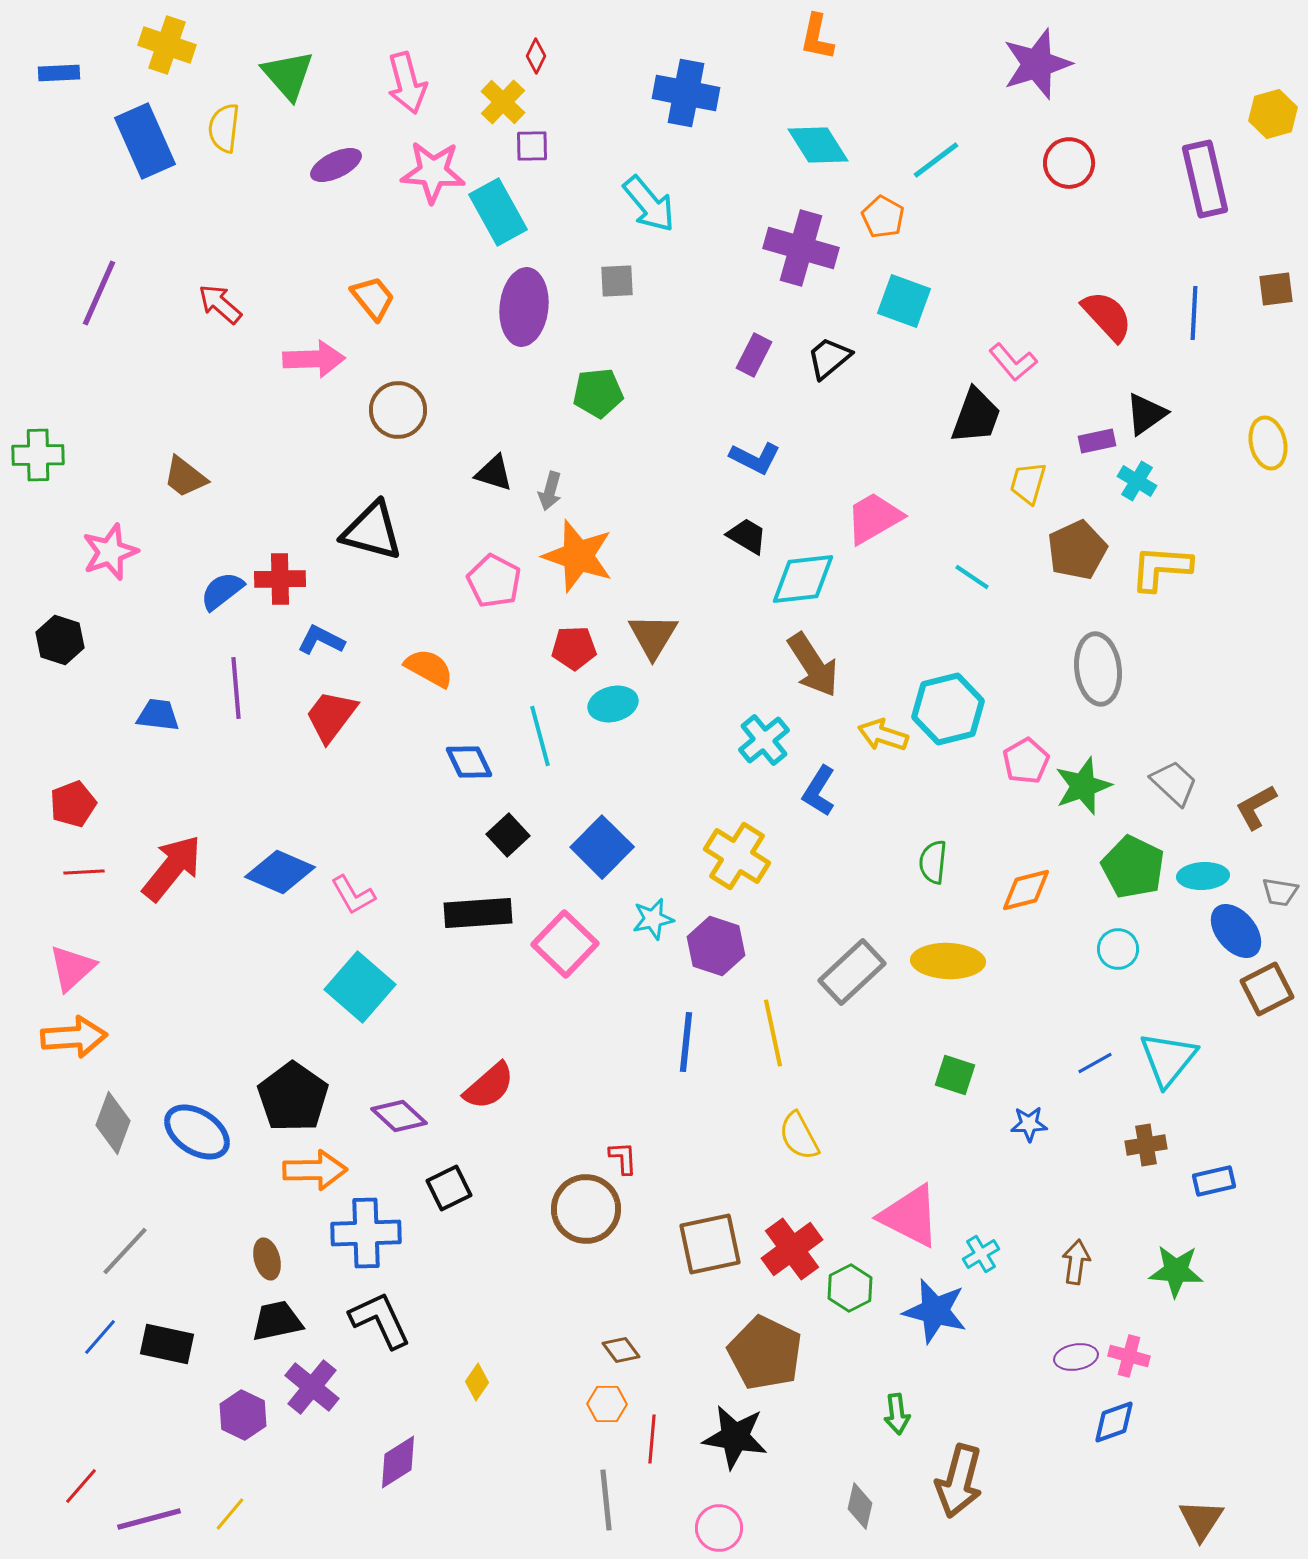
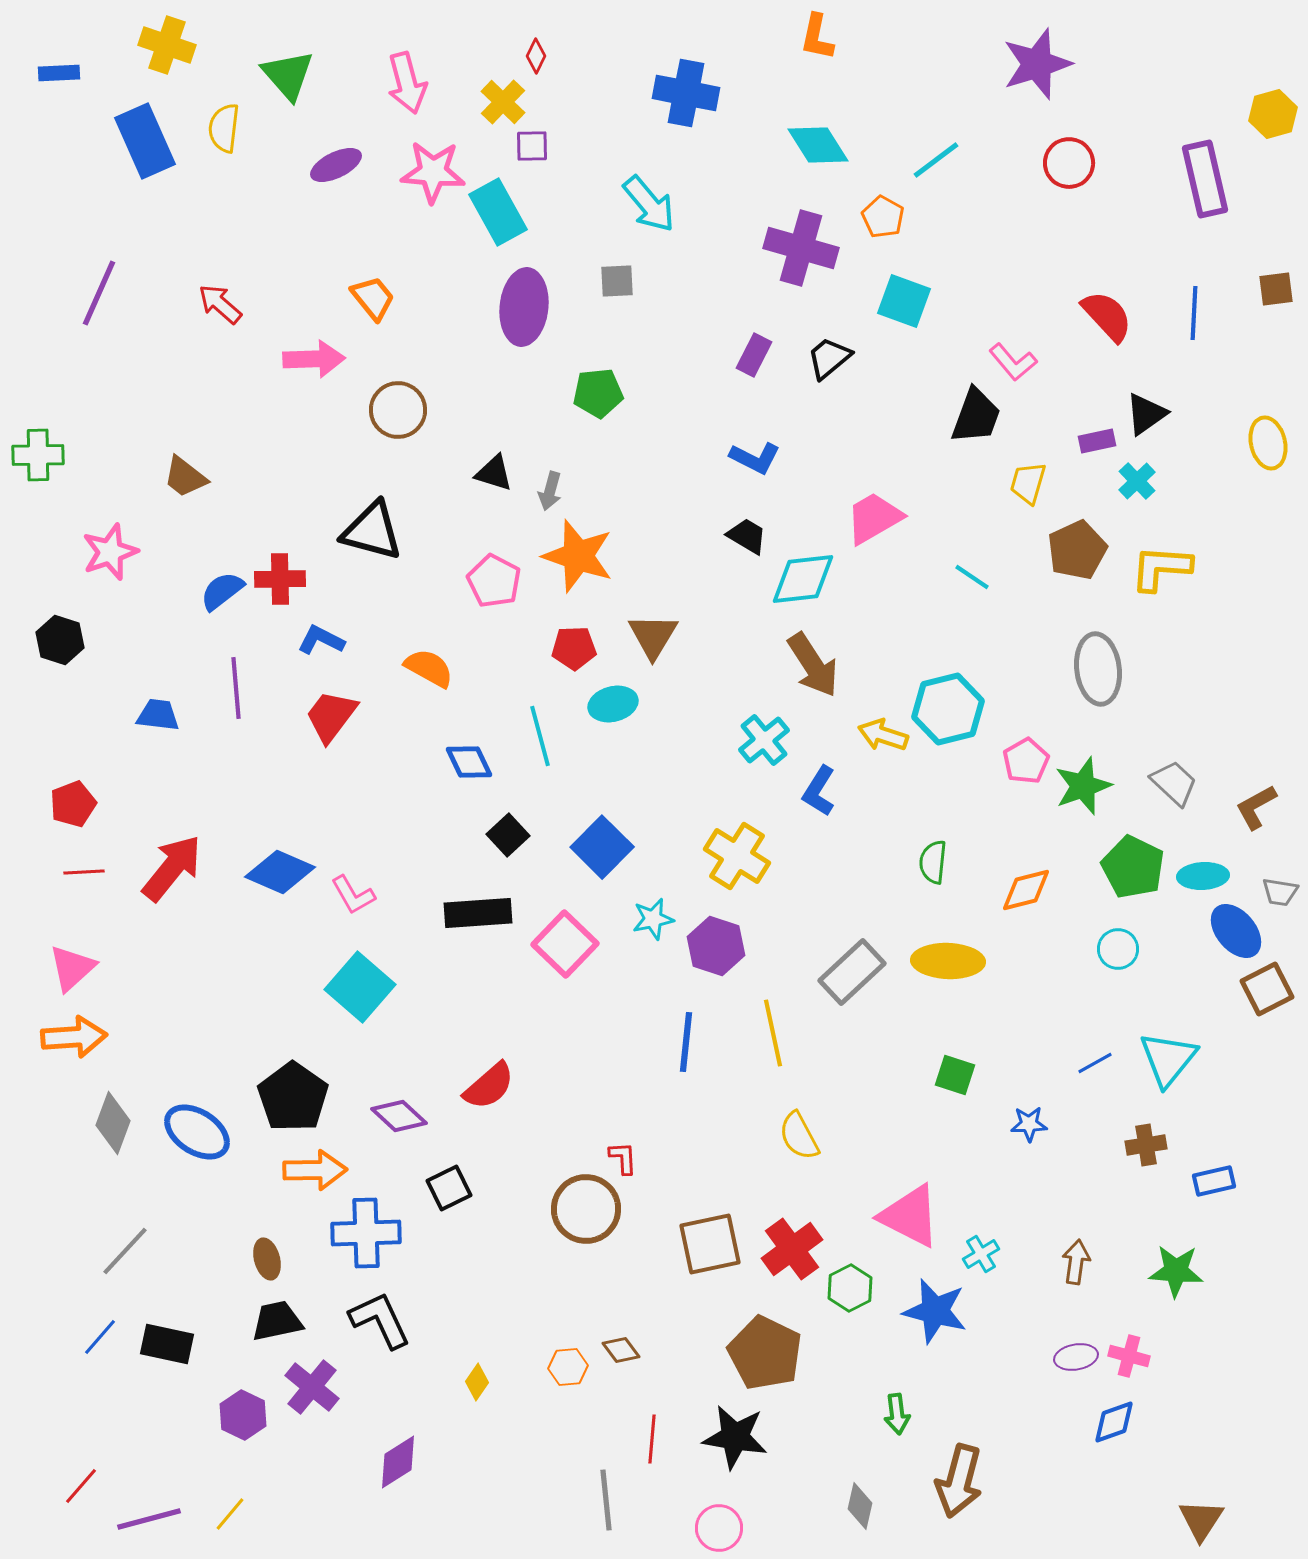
cyan cross at (1137, 481): rotated 15 degrees clockwise
orange hexagon at (607, 1404): moved 39 px left, 37 px up; rotated 6 degrees counterclockwise
